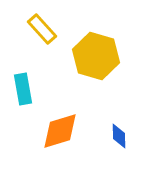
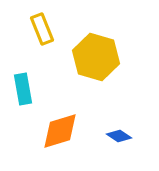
yellow rectangle: rotated 20 degrees clockwise
yellow hexagon: moved 1 px down
blue diamond: rotated 55 degrees counterclockwise
